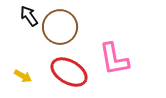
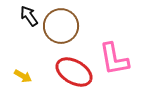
brown circle: moved 1 px right, 1 px up
red ellipse: moved 5 px right
